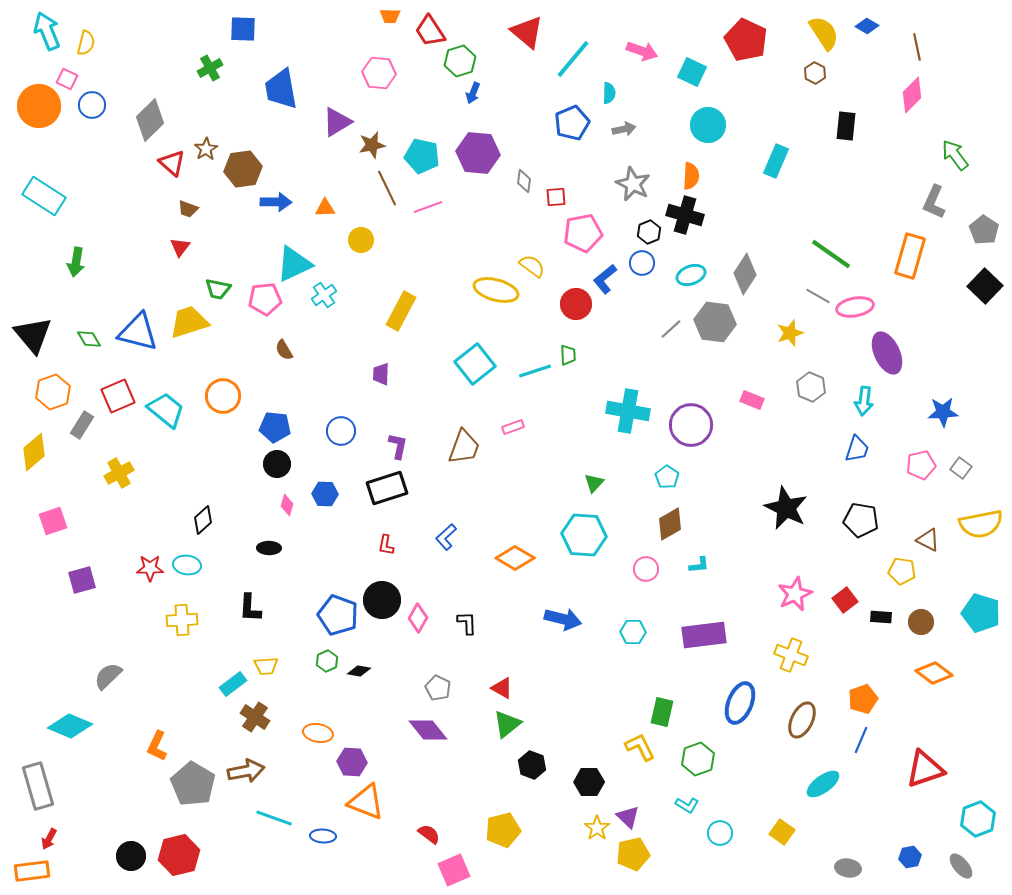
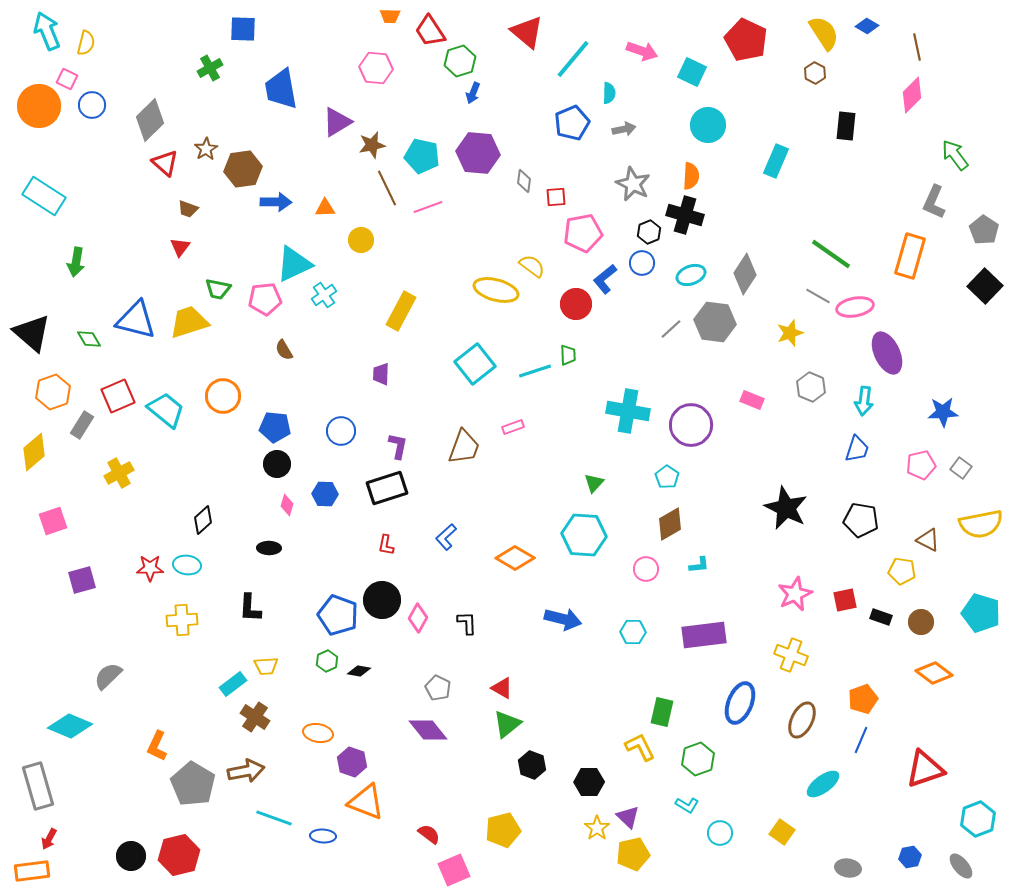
pink hexagon at (379, 73): moved 3 px left, 5 px up
red triangle at (172, 163): moved 7 px left
blue triangle at (138, 332): moved 2 px left, 12 px up
black triangle at (33, 335): moved 1 px left, 2 px up; rotated 9 degrees counterclockwise
red square at (845, 600): rotated 25 degrees clockwise
black rectangle at (881, 617): rotated 15 degrees clockwise
purple hexagon at (352, 762): rotated 16 degrees clockwise
